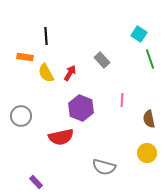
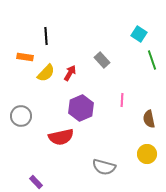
green line: moved 2 px right, 1 px down
yellow semicircle: rotated 108 degrees counterclockwise
purple hexagon: rotated 15 degrees clockwise
yellow circle: moved 1 px down
